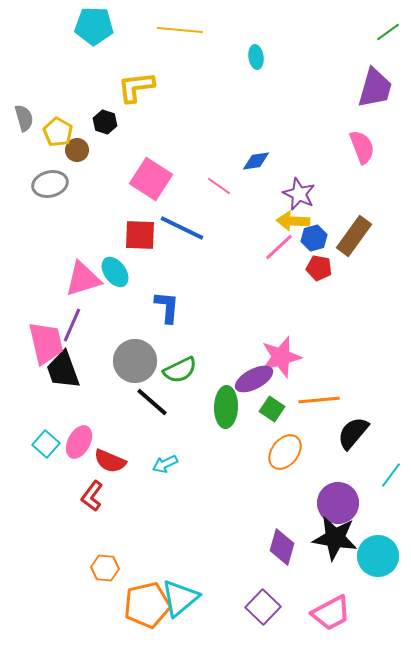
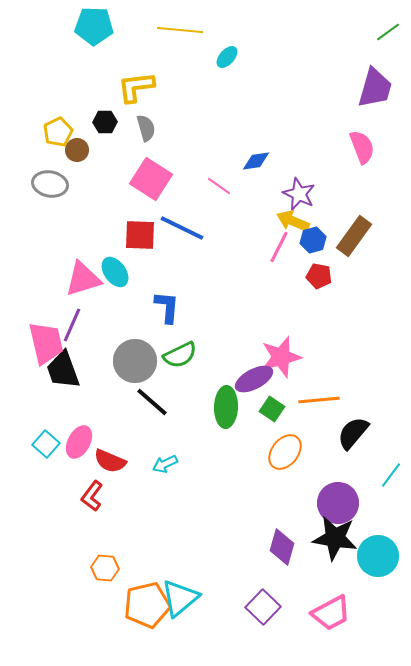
cyan ellipse at (256, 57): moved 29 px left; rotated 50 degrees clockwise
gray semicircle at (24, 118): moved 122 px right, 10 px down
black hexagon at (105, 122): rotated 20 degrees counterclockwise
yellow pentagon at (58, 132): rotated 16 degrees clockwise
gray ellipse at (50, 184): rotated 24 degrees clockwise
yellow arrow at (293, 221): rotated 20 degrees clockwise
blue hexagon at (314, 238): moved 1 px left, 2 px down
pink line at (279, 247): rotated 20 degrees counterclockwise
red pentagon at (319, 268): moved 8 px down
green semicircle at (180, 370): moved 15 px up
